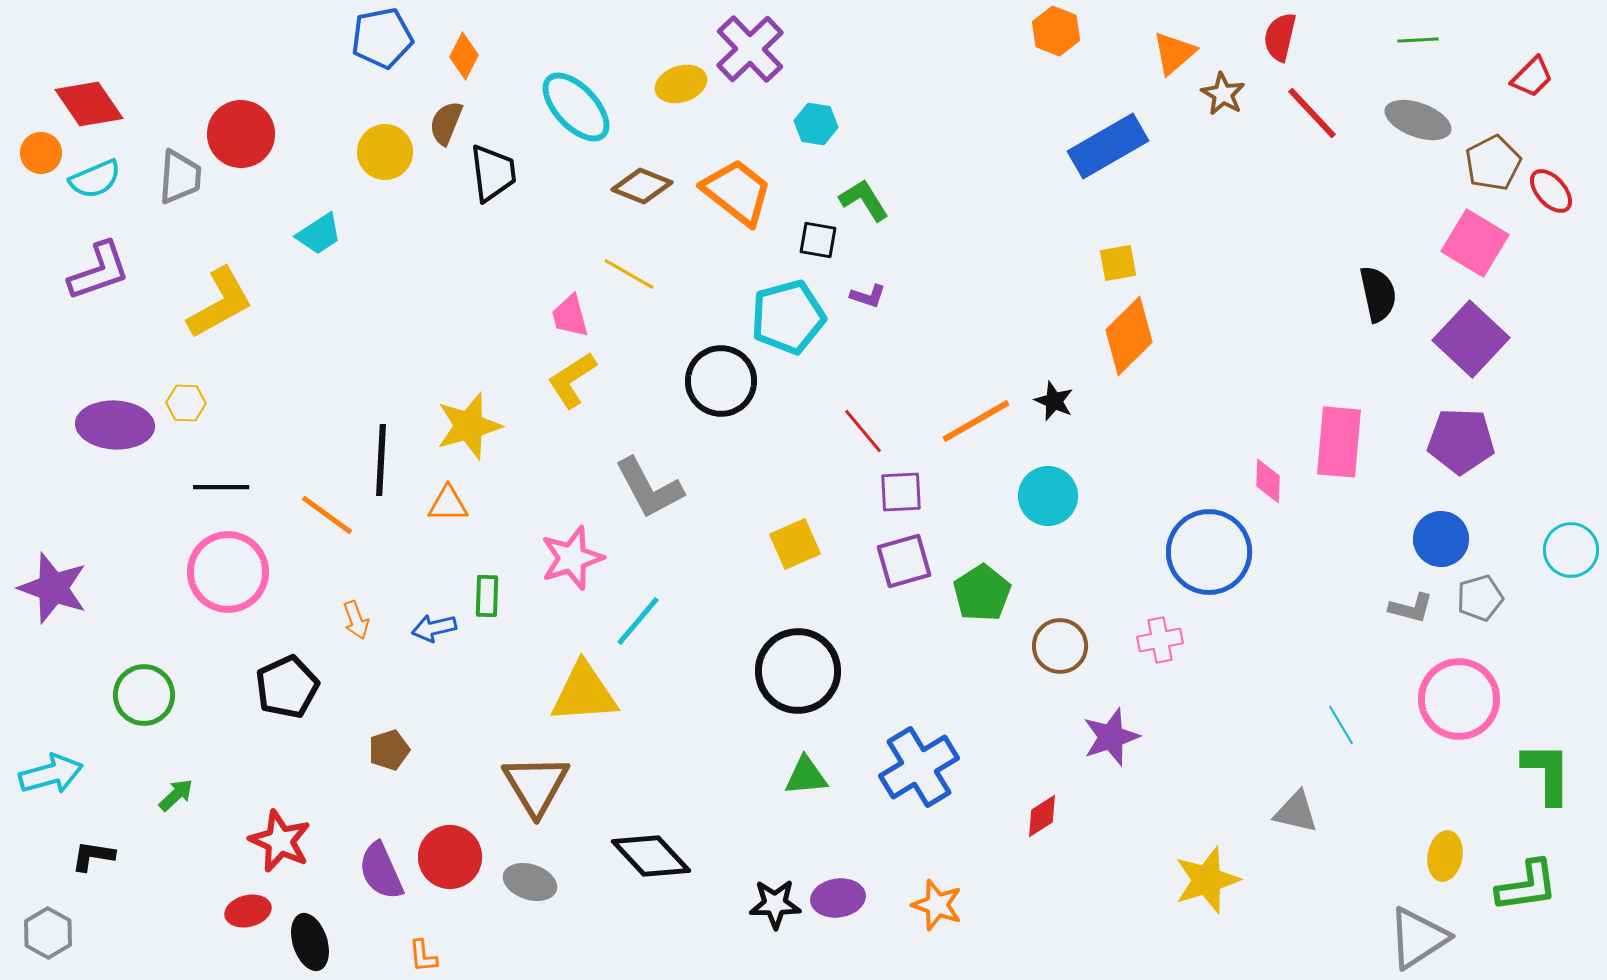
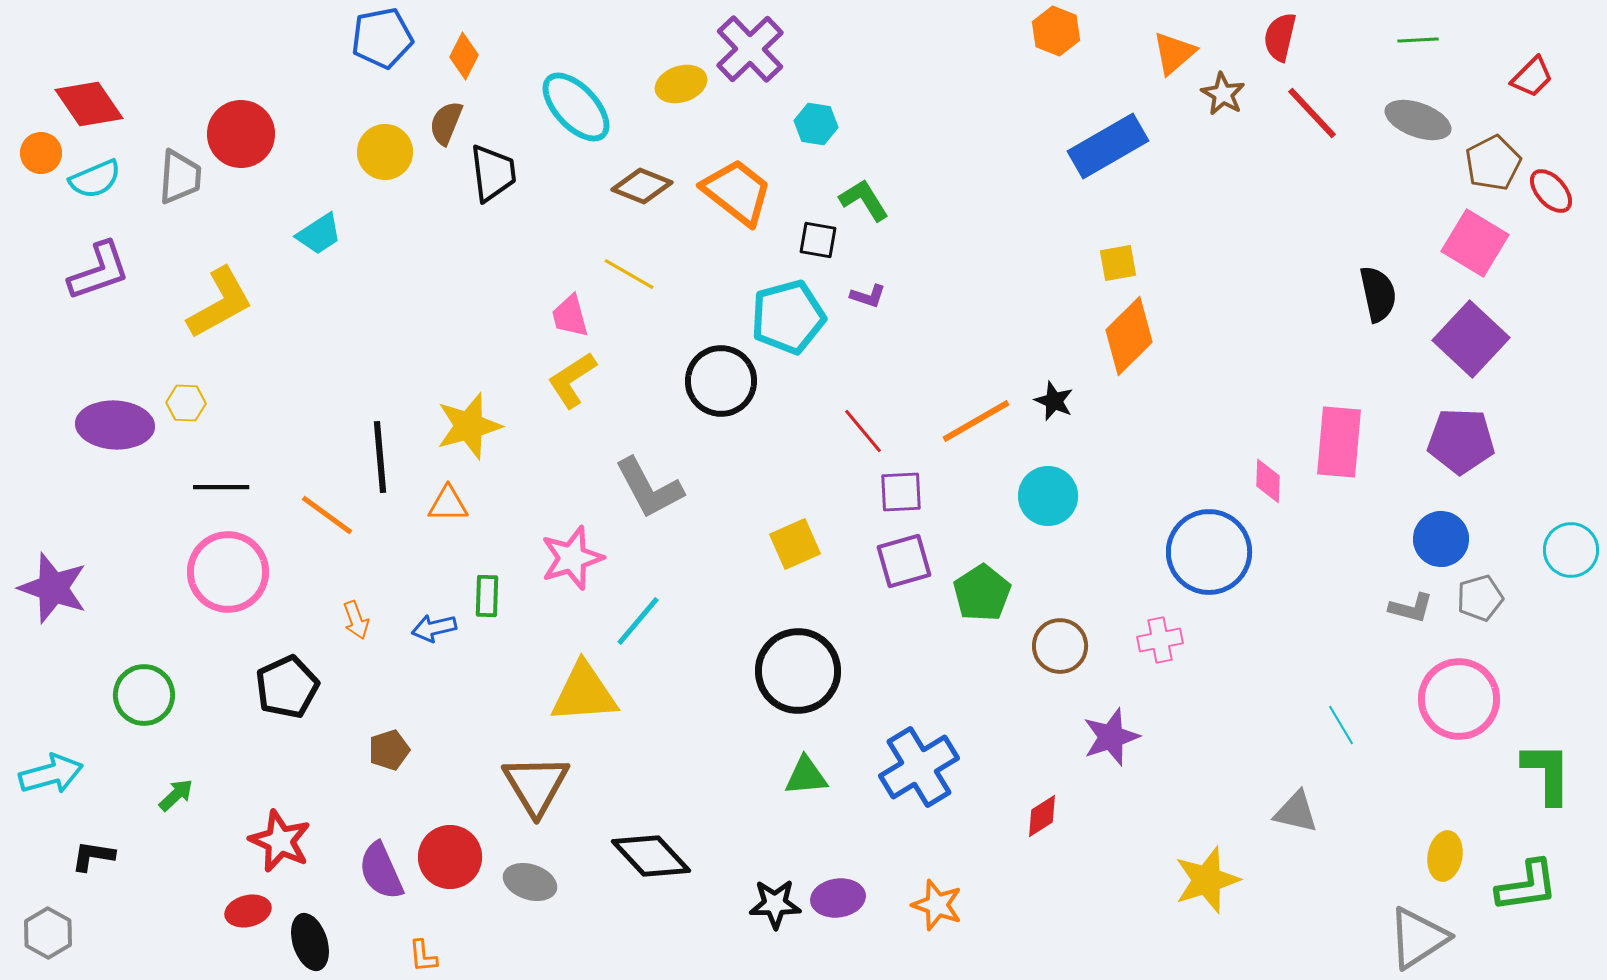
black line at (381, 460): moved 1 px left, 3 px up; rotated 8 degrees counterclockwise
